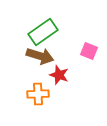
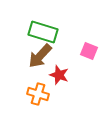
green rectangle: rotated 52 degrees clockwise
brown arrow: rotated 116 degrees clockwise
orange cross: rotated 20 degrees clockwise
